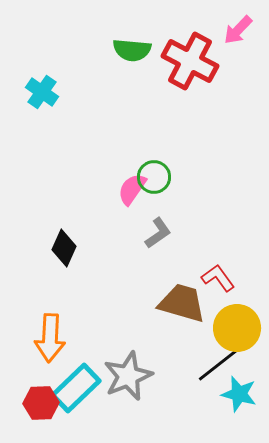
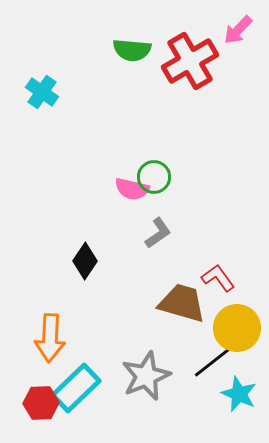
red cross: rotated 32 degrees clockwise
pink semicircle: rotated 112 degrees counterclockwise
black diamond: moved 21 px right, 13 px down; rotated 9 degrees clockwise
black line: moved 4 px left, 4 px up
gray star: moved 18 px right
cyan star: rotated 9 degrees clockwise
